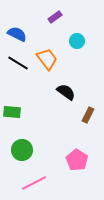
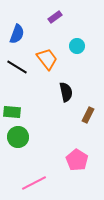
blue semicircle: rotated 84 degrees clockwise
cyan circle: moved 5 px down
black line: moved 1 px left, 4 px down
black semicircle: rotated 42 degrees clockwise
green circle: moved 4 px left, 13 px up
